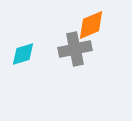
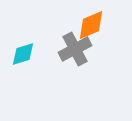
gray cross: rotated 16 degrees counterclockwise
